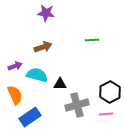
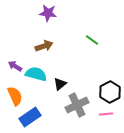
purple star: moved 2 px right
green line: rotated 40 degrees clockwise
brown arrow: moved 1 px right, 1 px up
purple arrow: rotated 128 degrees counterclockwise
cyan semicircle: moved 1 px left, 1 px up
black triangle: rotated 40 degrees counterclockwise
orange semicircle: moved 1 px down
gray cross: rotated 10 degrees counterclockwise
